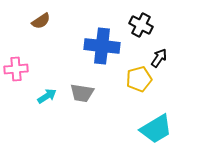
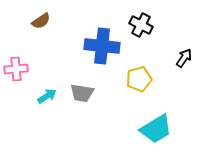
black arrow: moved 25 px right
